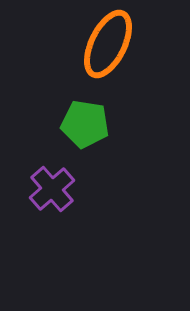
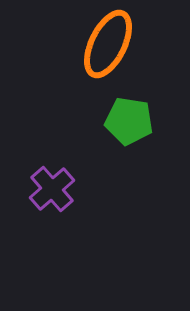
green pentagon: moved 44 px right, 3 px up
